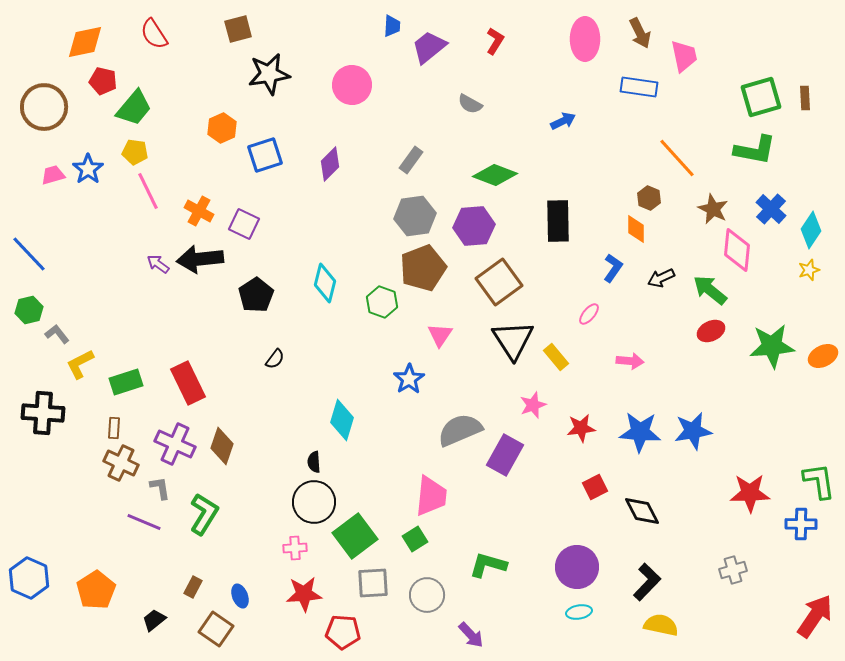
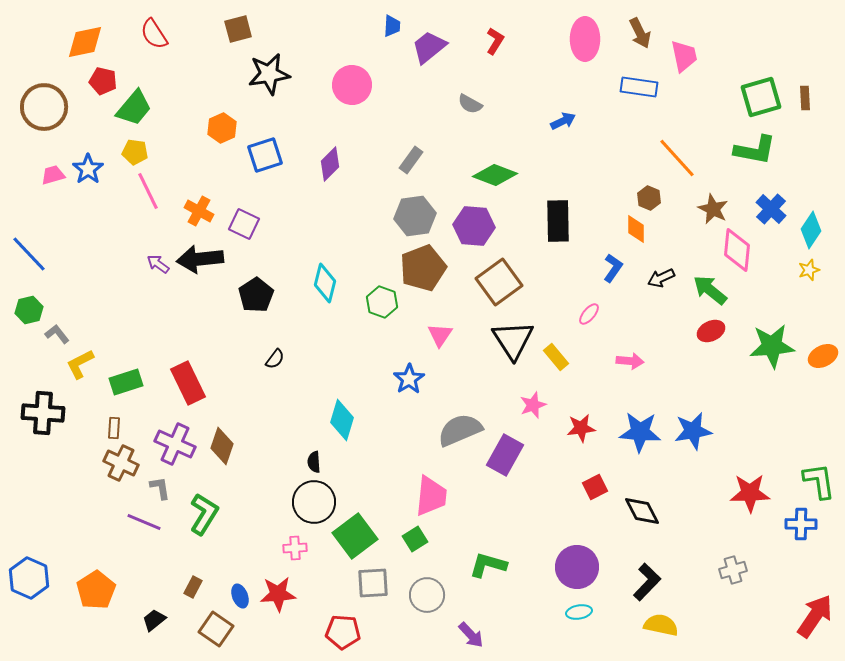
purple hexagon at (474, 226): rotated 9 degrees clockwise
red star at (304, 594): moved 26 px left
